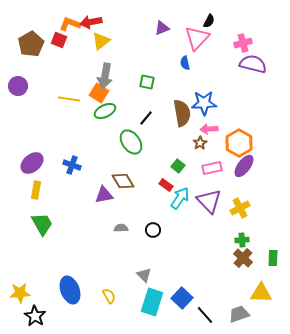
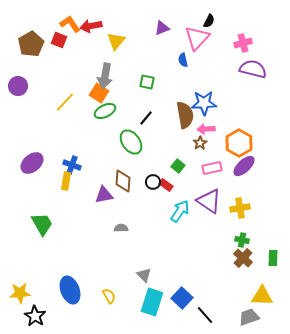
red arrow at (91, 22): moved 4 px down
orange L-shape at (70, 24): rotated 35 degrees clockwise
yellow triangle at (101, 41): moved 15 px right; rotated 12 degrees counterclockwise
blue semicircle at (185, 63): moved 2 px left, 3 px up
purple semicircle at (253, 64): moved 5 px down
yellow line at (69, 99): moved 4 px left, 3 px down; rotated 55 degrees counterclockwise
brown semicircle at (182, 113): moved 3 px right, 2 px down
pink arrow at (209, 129): moved 3 px left
purple ellipse at (244, 166): rotated 10 degrees clockwise
brown diamond at (123, 181): rotated 35 degrees clockwise
yellow rectangle at (36, 190): moved 30 px right, 9 px up
cyan arrow at (180, 198): moved 13 px down
purple triangle at (209, 201): rotated 12 degrees counterclockwise
yellow cross at (240, 208): rotated 18 degrees clockwise
black circle at (153, 230): moved 48 px up
green cross at (242, 240): rotated 16 degrees clockwise
yellow triangle at (261, 293): moved 1 px right, 3 px down
gray trapezoid at (239, 314): moved 10 px right, 3 px down
